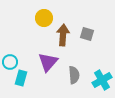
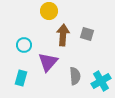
yellow circle: moved 5 px right, 7 px up
cyan circle: moved 14 px right, 17 px up
gray semicircle: moved 1 px right, 1 px down
cyan cross: moved 1 px left, 1 px down
